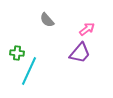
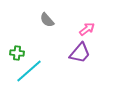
cyan line: rotated 24 degrees clockwise
